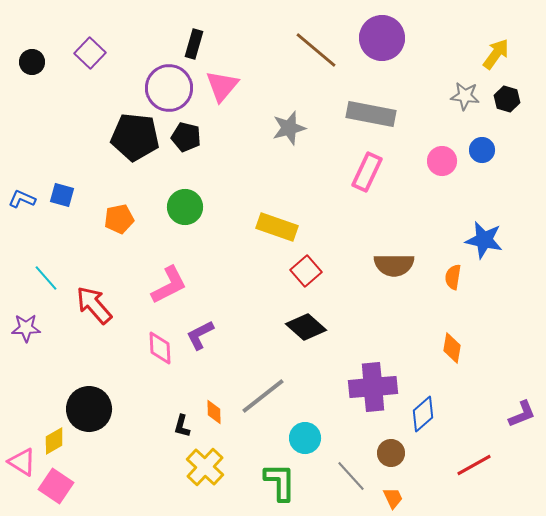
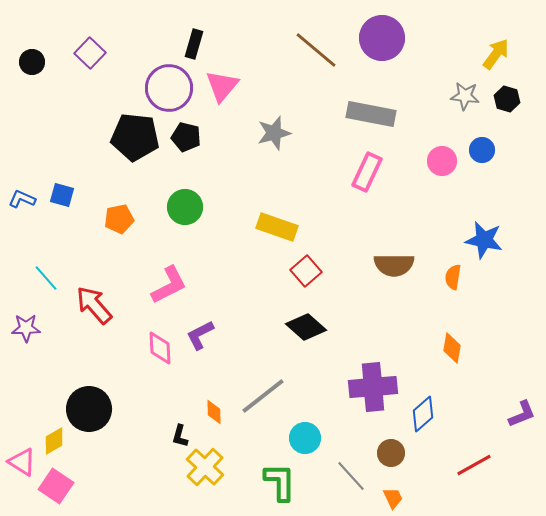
gray star at (289, 128): moved 15 px left, 5 px down
black L-shape at (182, 426): moved 2 px left, 10 px down
